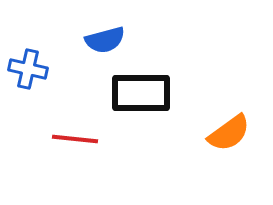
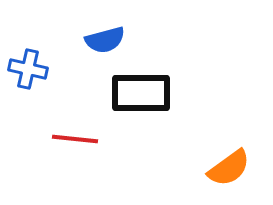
orange semicircle: moved 35 px down
